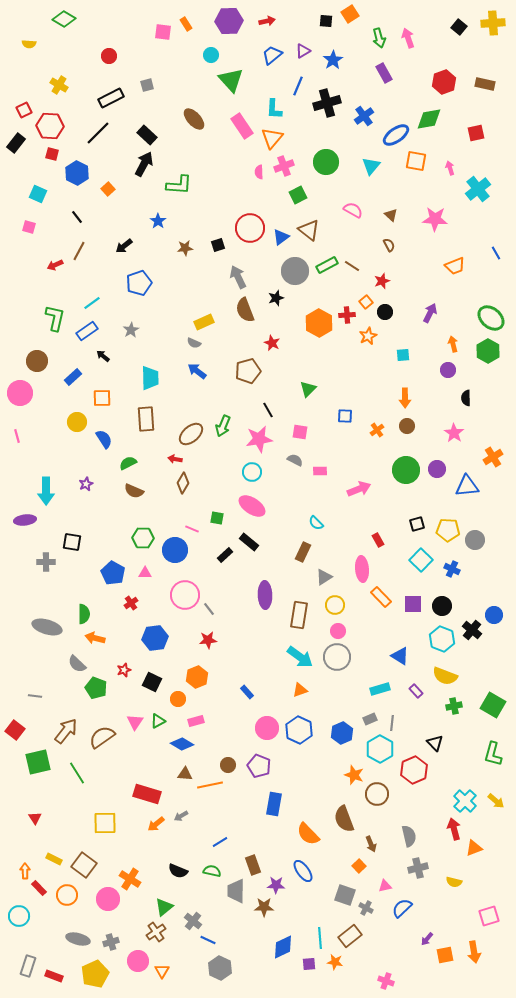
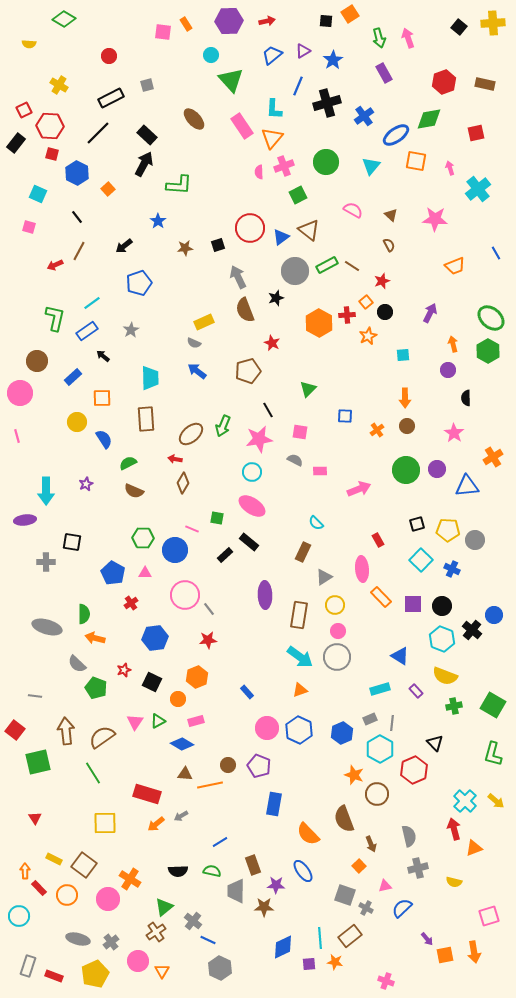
brown arrow at (66, 731): rotated 44 degrees counterclockwise
green line at (77, 773): moved 16 px right
black semicircle at (178, 871): rotated 24 degrees counterclockwise
purple arrow at (427, 939): rotated 80 degrees counterclockwise
gray cross at (111, 942): rotated 21 degrees counterclockwise
